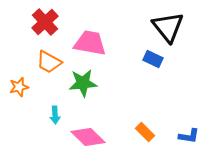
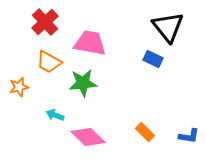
cyan arrow: rotated 114 degrees clockwise
